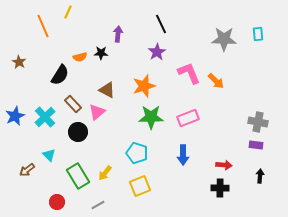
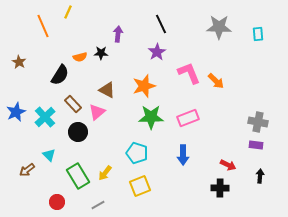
gray star: moved 5 px left, 12 px up
blue star: moved 1 px right, 4 px up
red arrow: moved 4 px right; rotated 21 degrees clockwise
